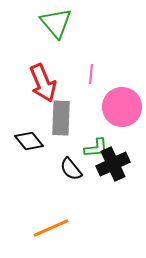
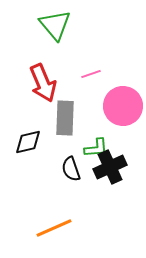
green triangle: moved 1 px left, 2 px down
pink line: rotated 66 degrees clockwise
pink circle: moved 1 px right, 1 px up
gray rectangle: moved 4 px right
black diamond: moved 1 px left, 1 px down; rotated 64 degrees counterclockwise
black cross: moved 3 px left, 3 px down
black semicircle: rotated 20 degrees clockwise
orange line: moved 3 px right
